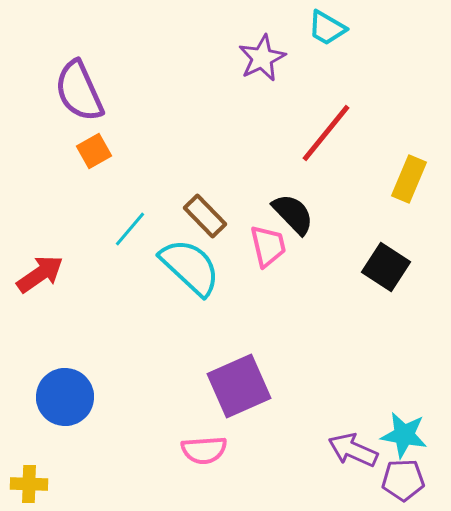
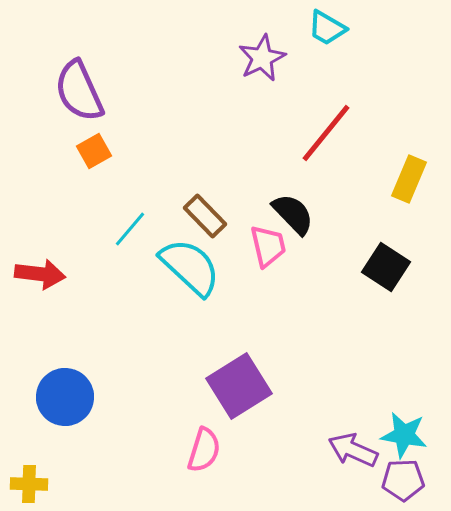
red arrow: rotated 42 degrees clockwise
purple square: rotated 8 degrees counterclockwise
pink semicircle: rotated 69 degrees counterclockwise
